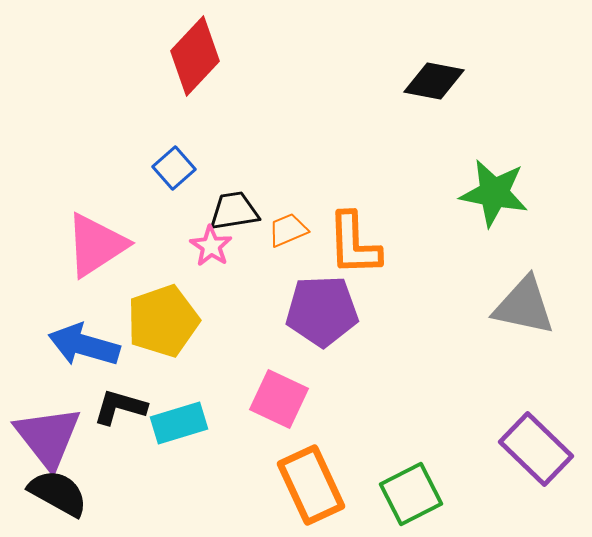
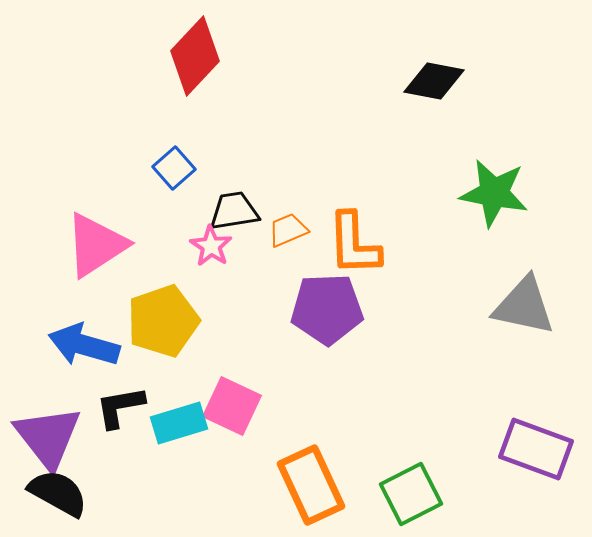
purple pentagon: moved 5 px right, 2 px up
pink square: moved 47 px left, 7 px down
black L-shape: rotated 26 degrees counterclockwise
purple rectangle: rotated 24 degrees counterclockwise
